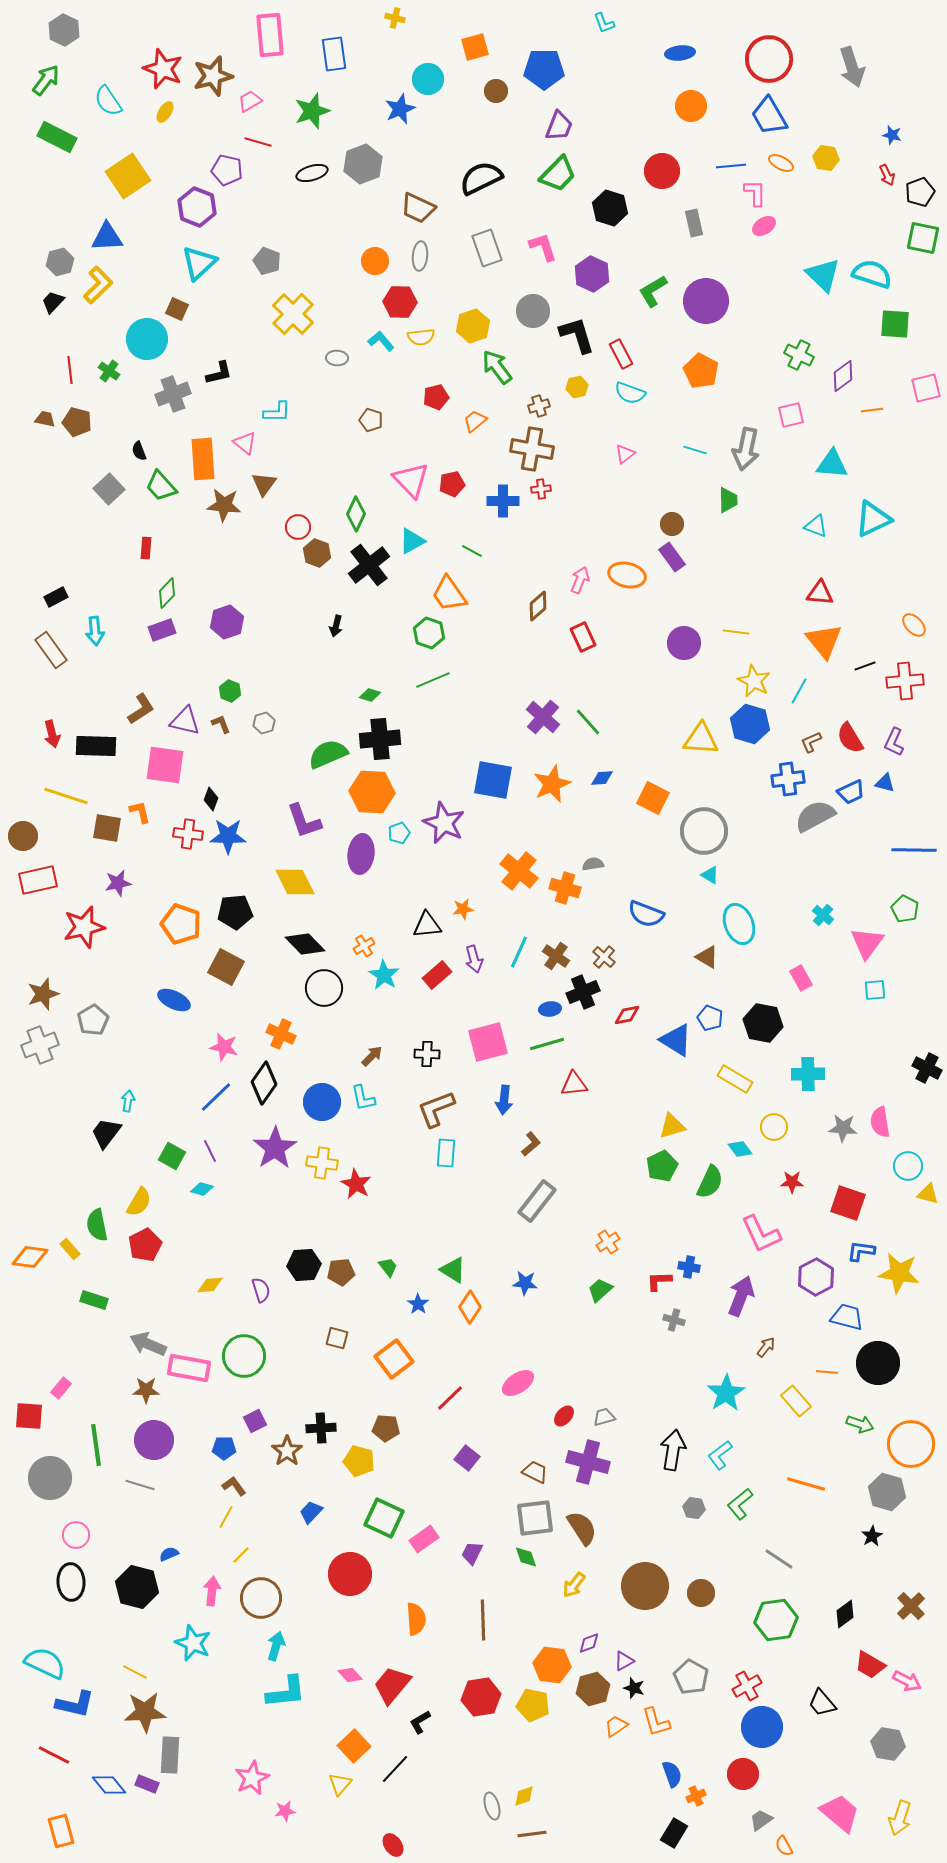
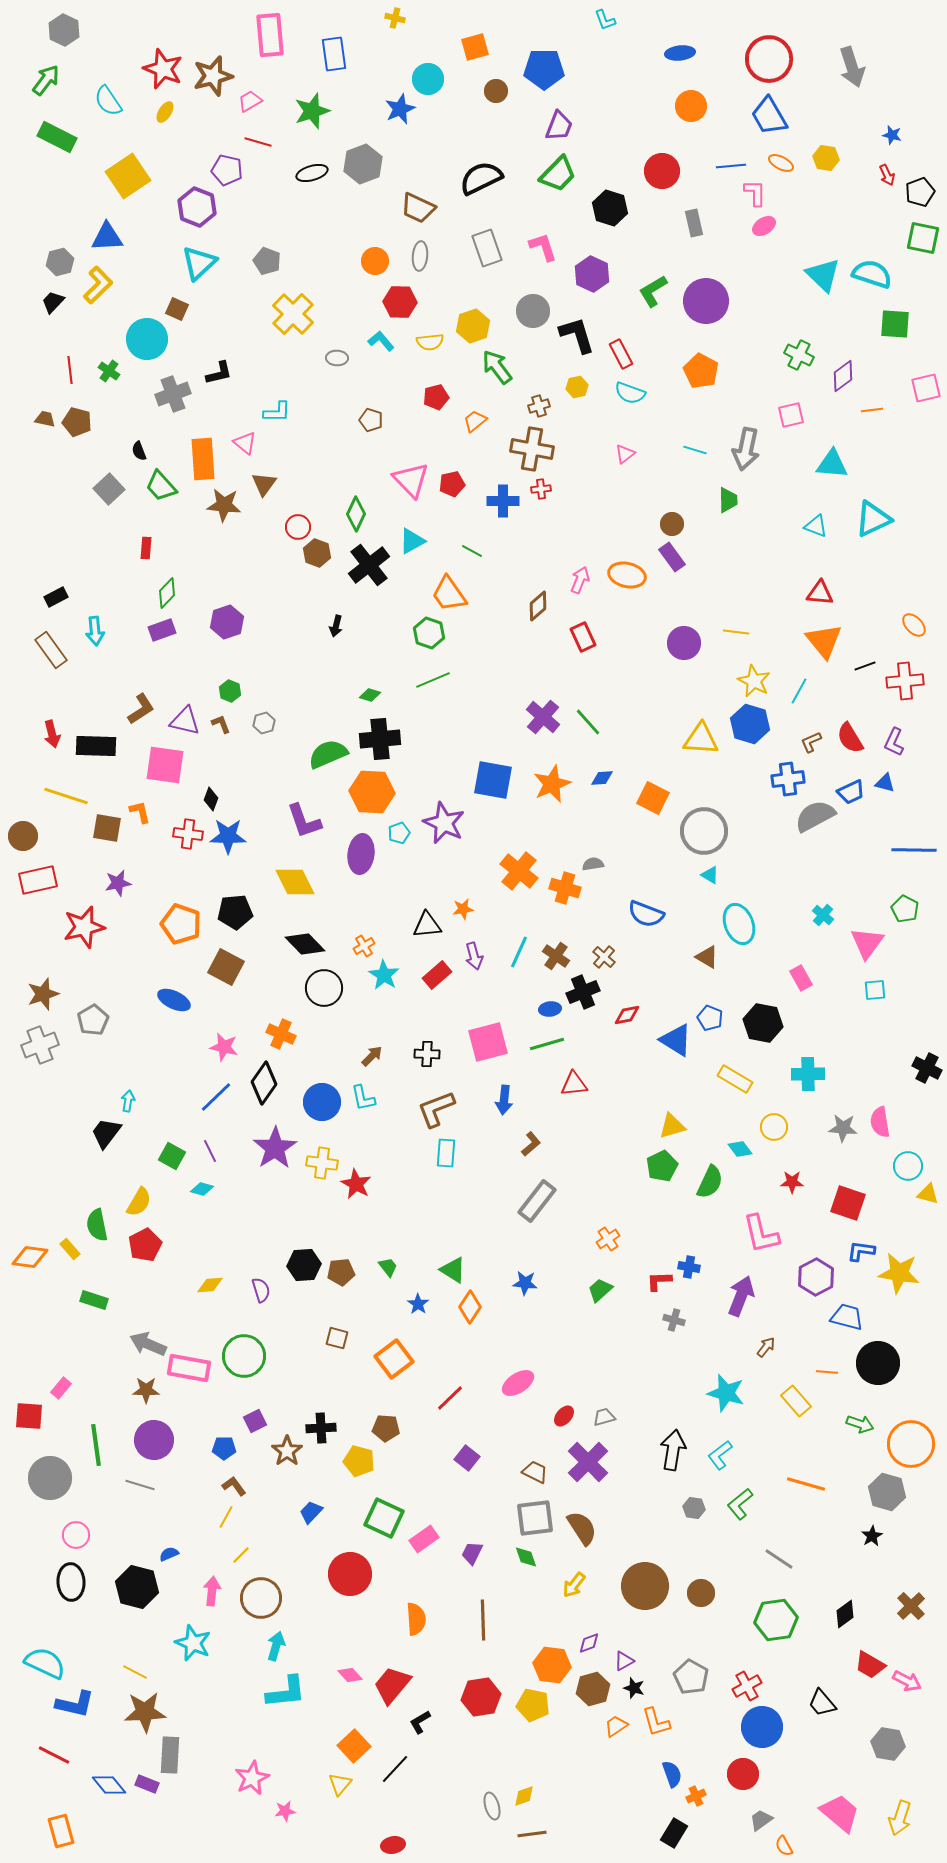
cyan L-shape at (604, 23): moved 1 px right, 3 px up
yellow semicircle at (421, 337): moved 9 px right, 5 px down
purple arrow at (474, 959): moved 3 px up
pink L-shape at (761, 1234): rotated 12 degrees clockwise
orange cross at (608, 1242): moved 3 px up
cyan star at (726, 1393): rotated 24 degrees counterclockwise
purple cross at (588, 1462): rotated 30 degrees clockwise
red ellipse at (393, 1845): rotated 65 degrees counterclockwise
